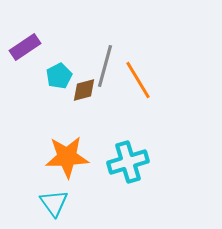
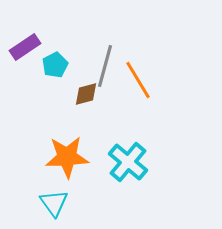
cyan pentagon: moved 4 px left, 11 px up
brown diamond: moved 2 px right, 4 px down
cyan cross: rotated 33 degrees counterclockwise
